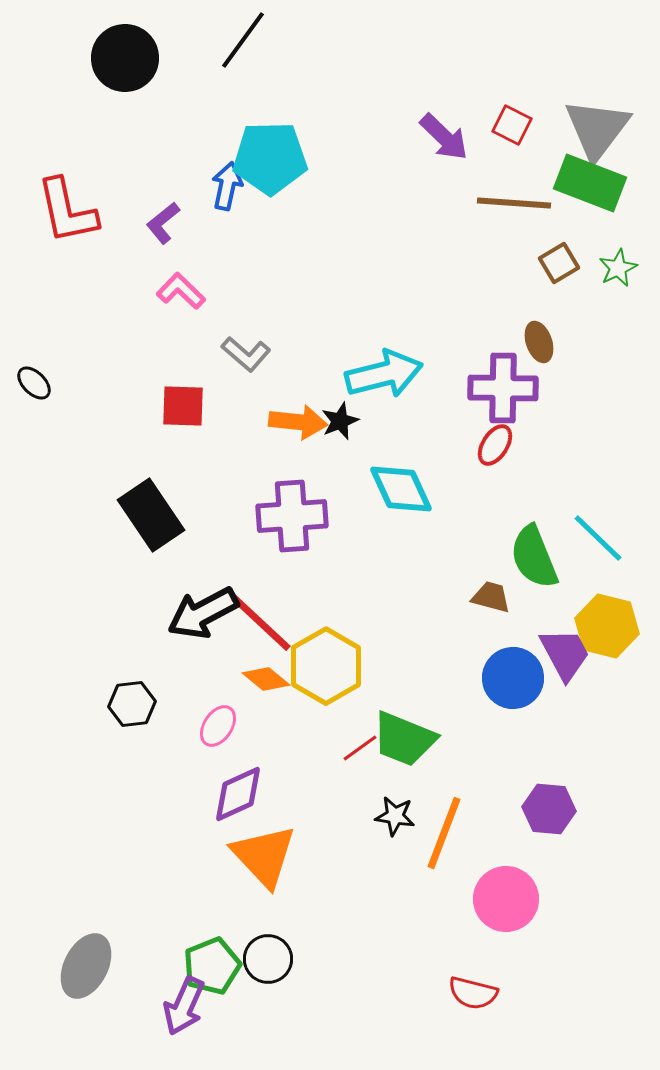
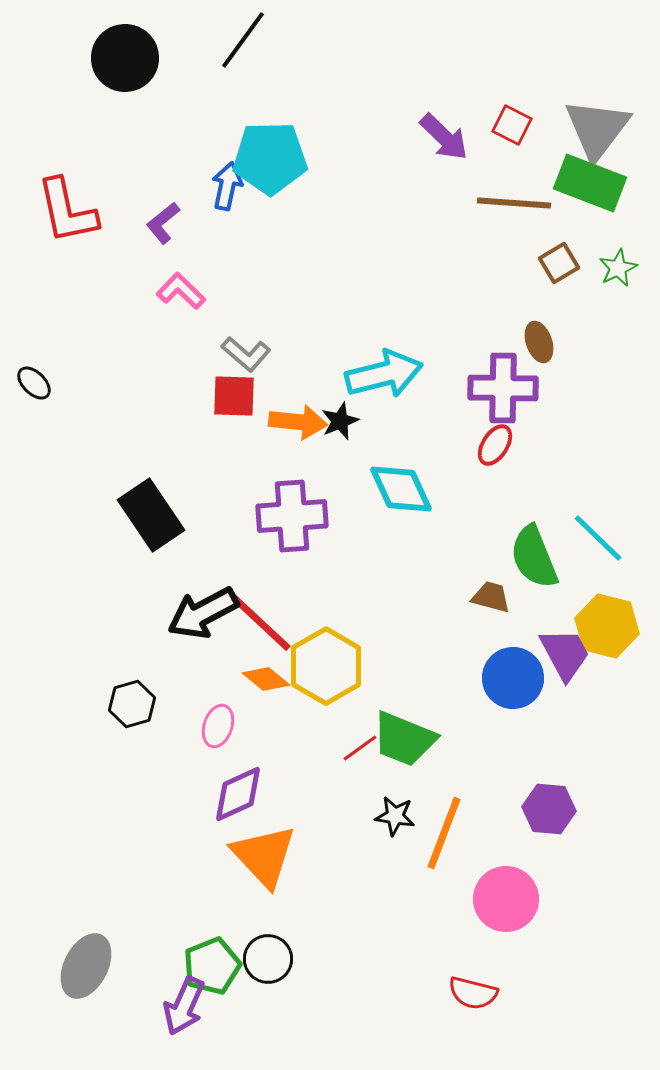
red square at (183, 406): moved 51 px right, 10 px up
black hexagon at (132, 704): rotated 9 degrees counterclockwise
pink ellipse at (218, 726): rotated 15 degrees counterclockwise
